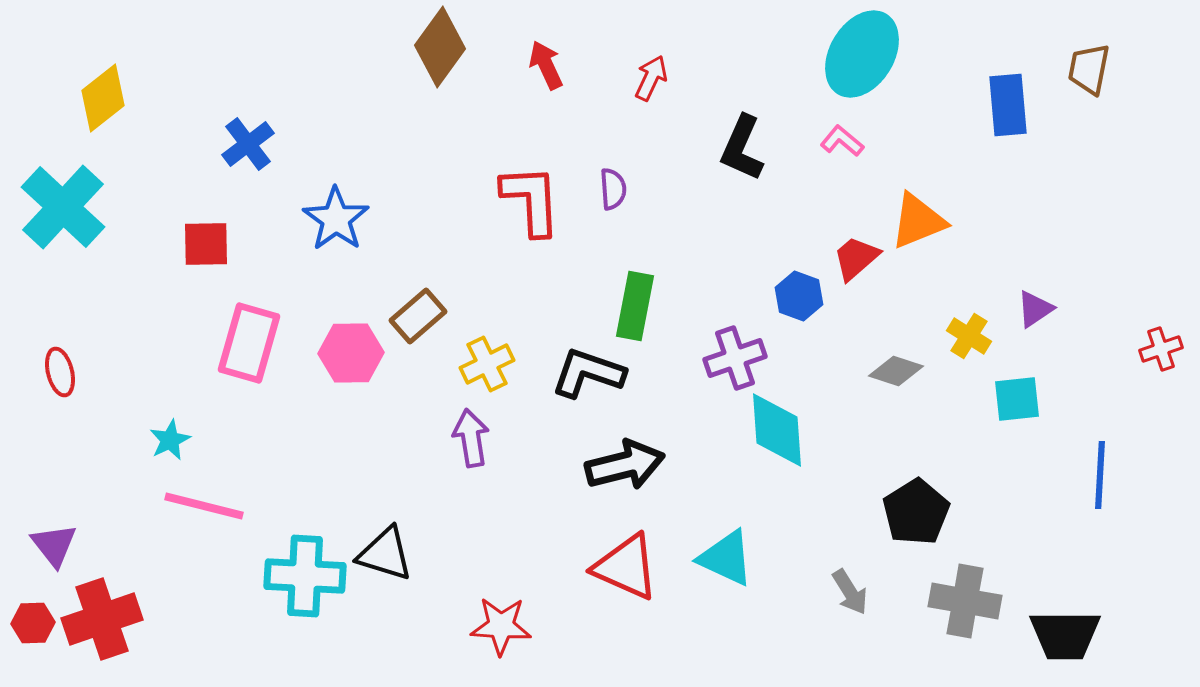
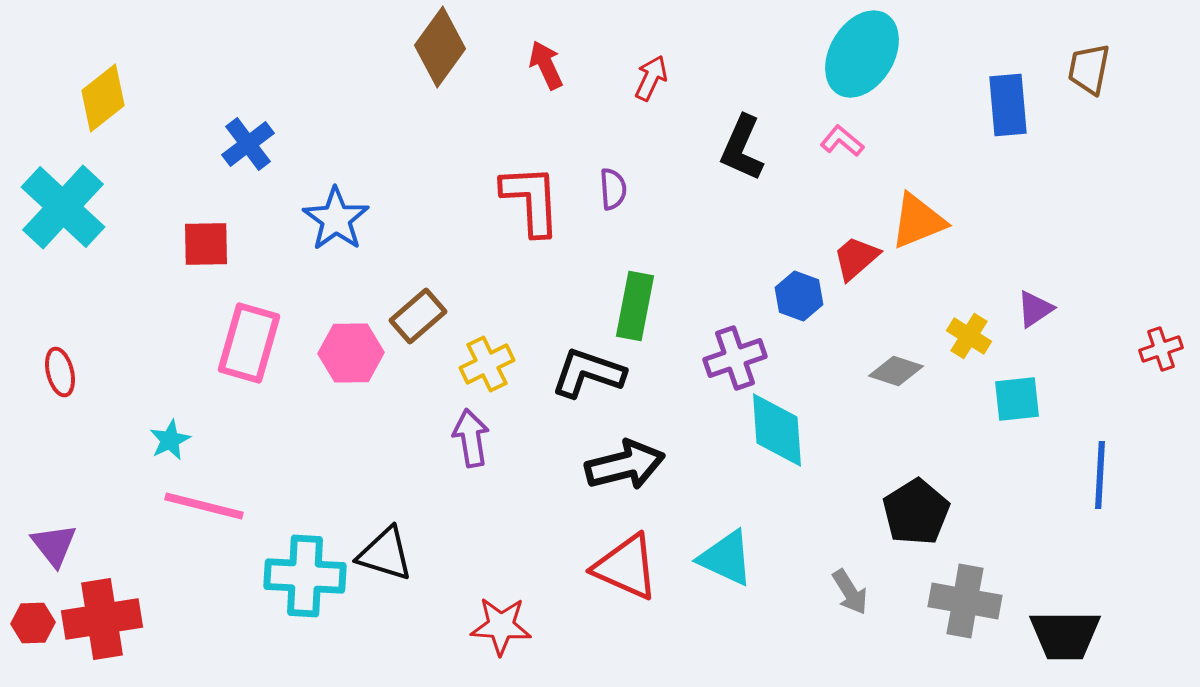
red cross at (102, 619): rotated 10 degrees clockwise
